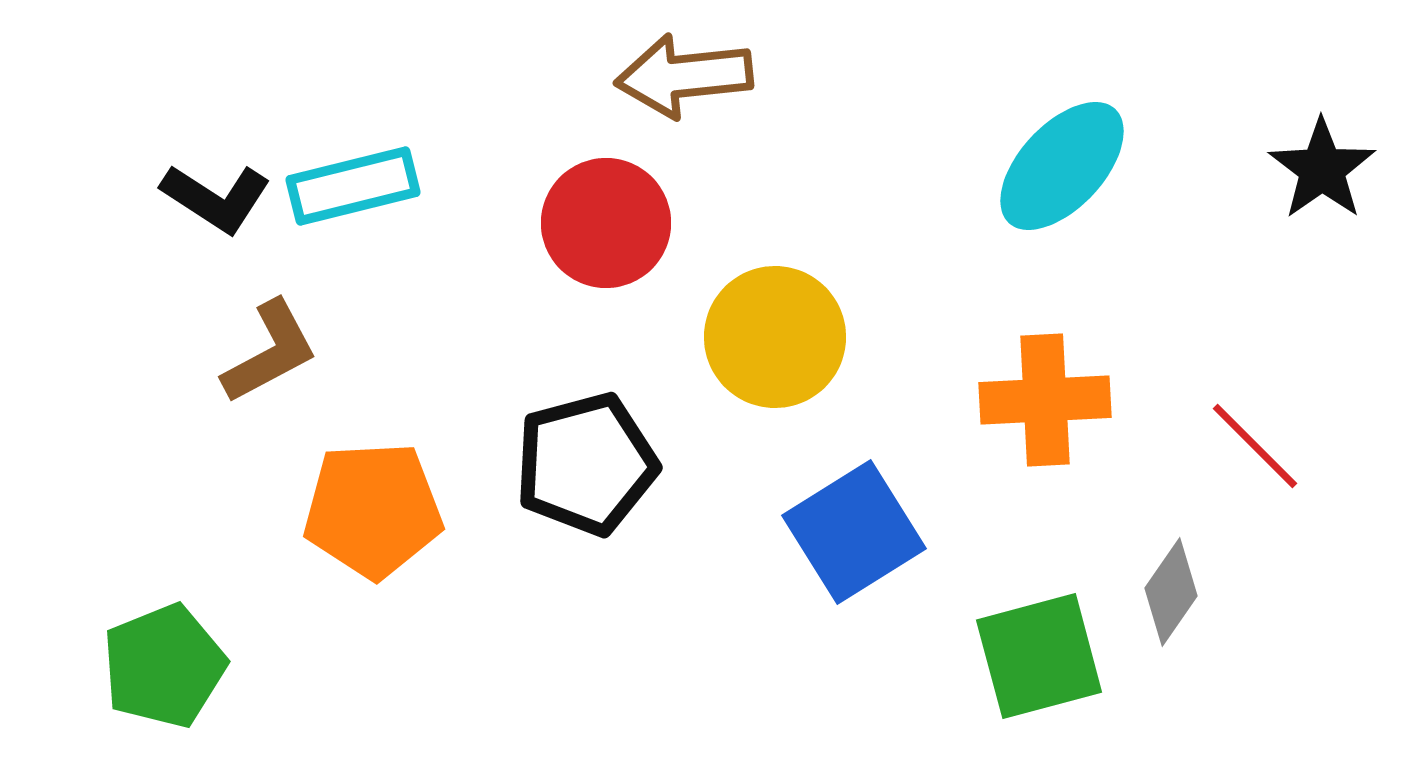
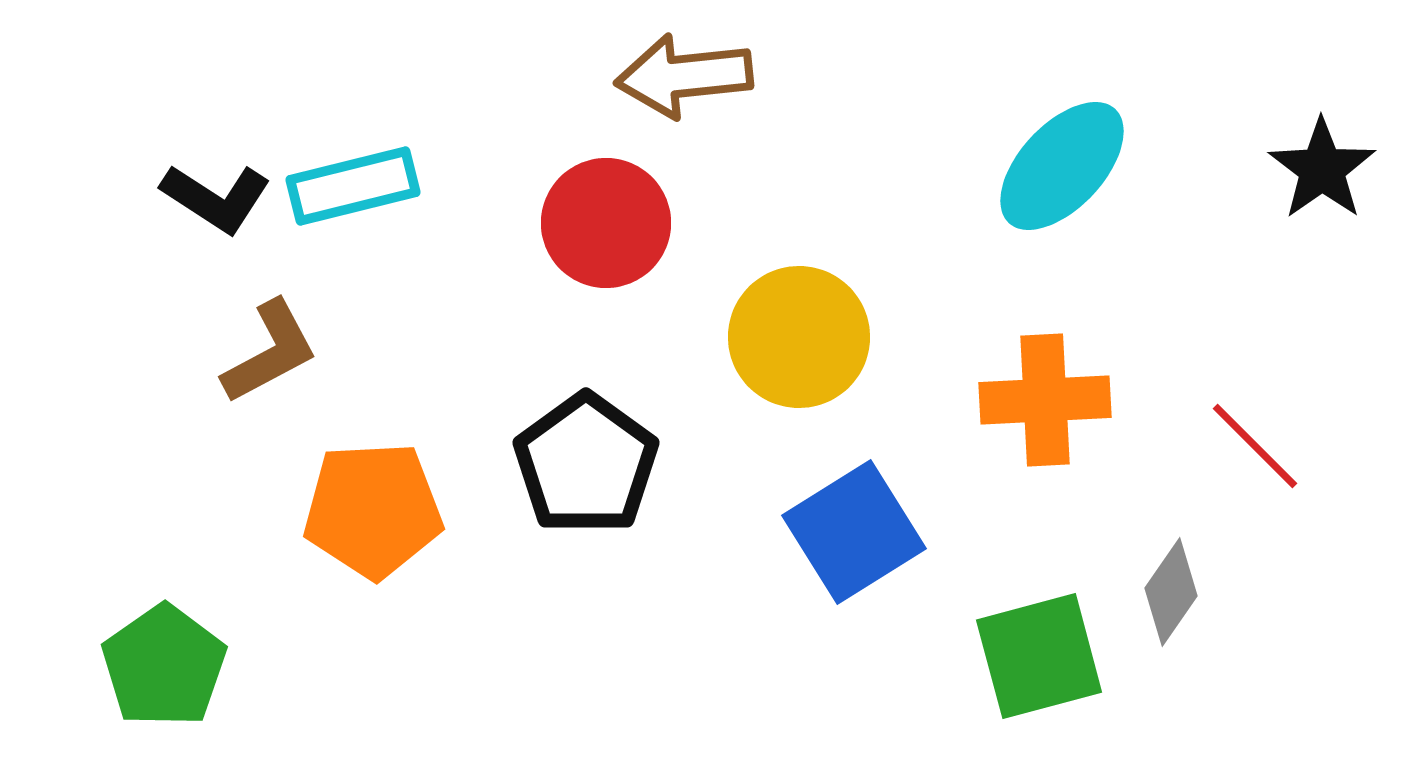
yellow circle: moved 24 px right
black pentagon: rotated 21 degrees counterclockwise
green pentagon: rotated 13 degrees counterclockwise
